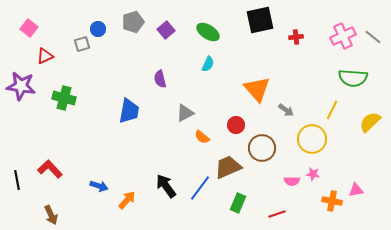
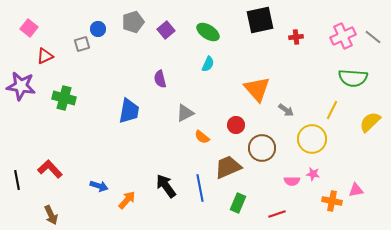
blue line: rotated 48 degrees counterclockwise
